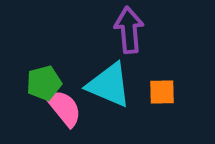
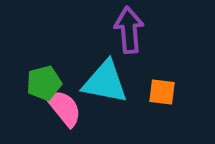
cyan triangle: moved 4 px left, 3 px up; rotated 12 degrees counterclockwise
orange square: rotated 8 degrees clockwise
